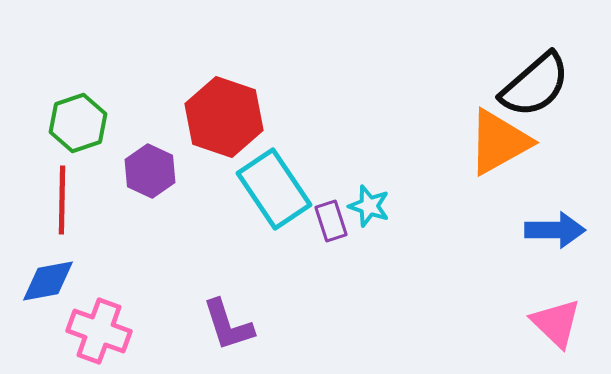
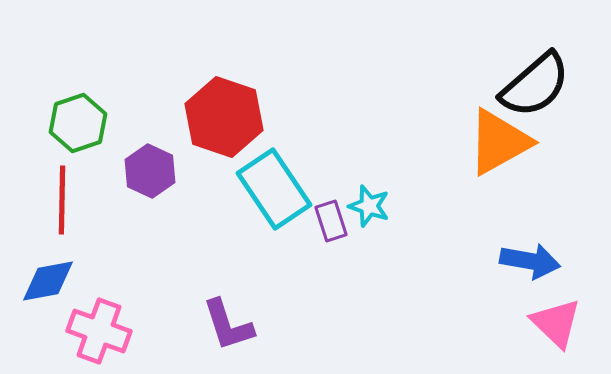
blue arrow: moved 25 px left, 31 px down; rotated 10 degrees clockwise
